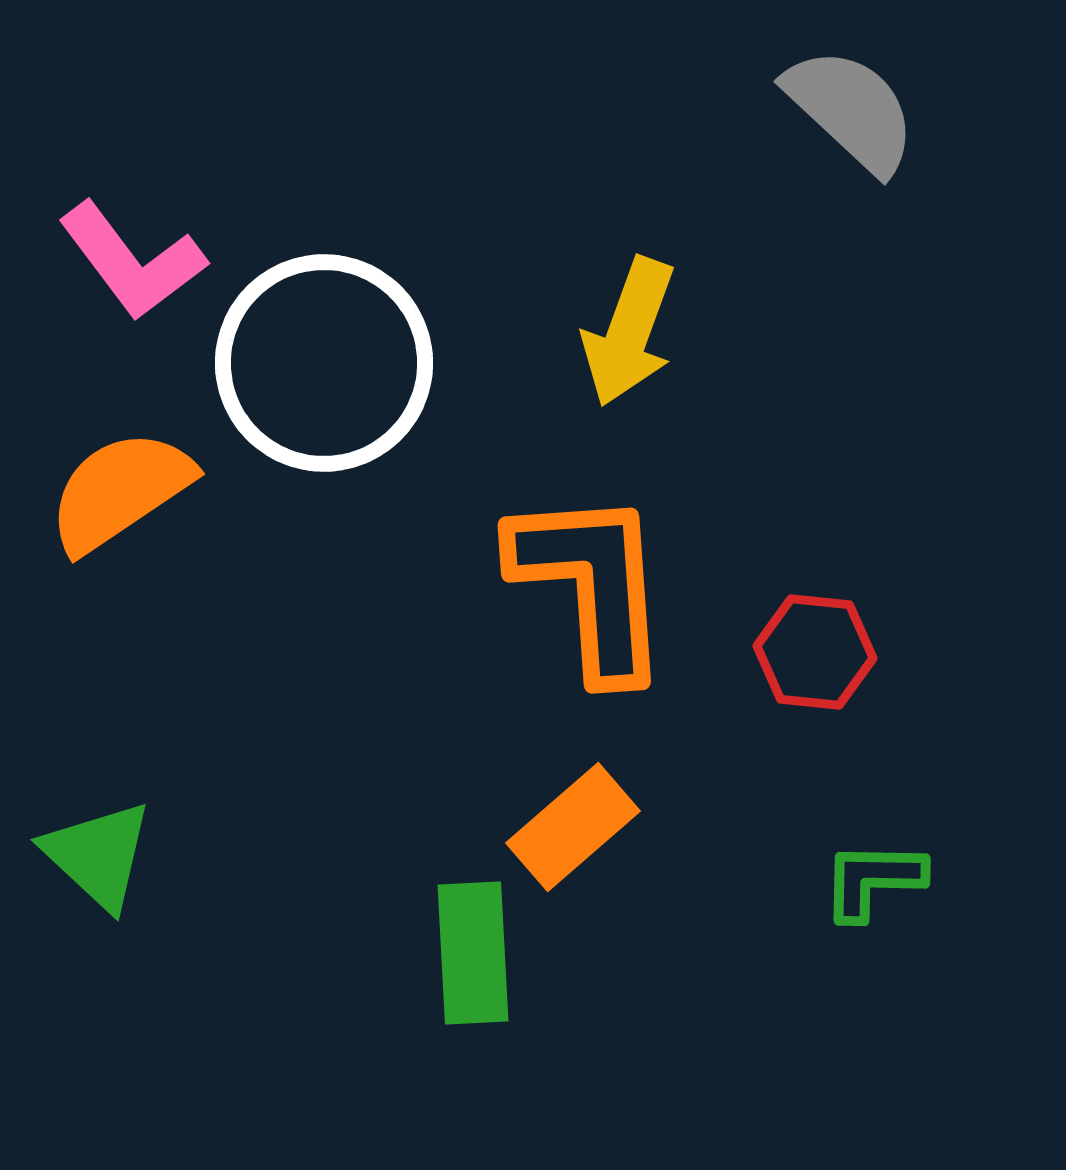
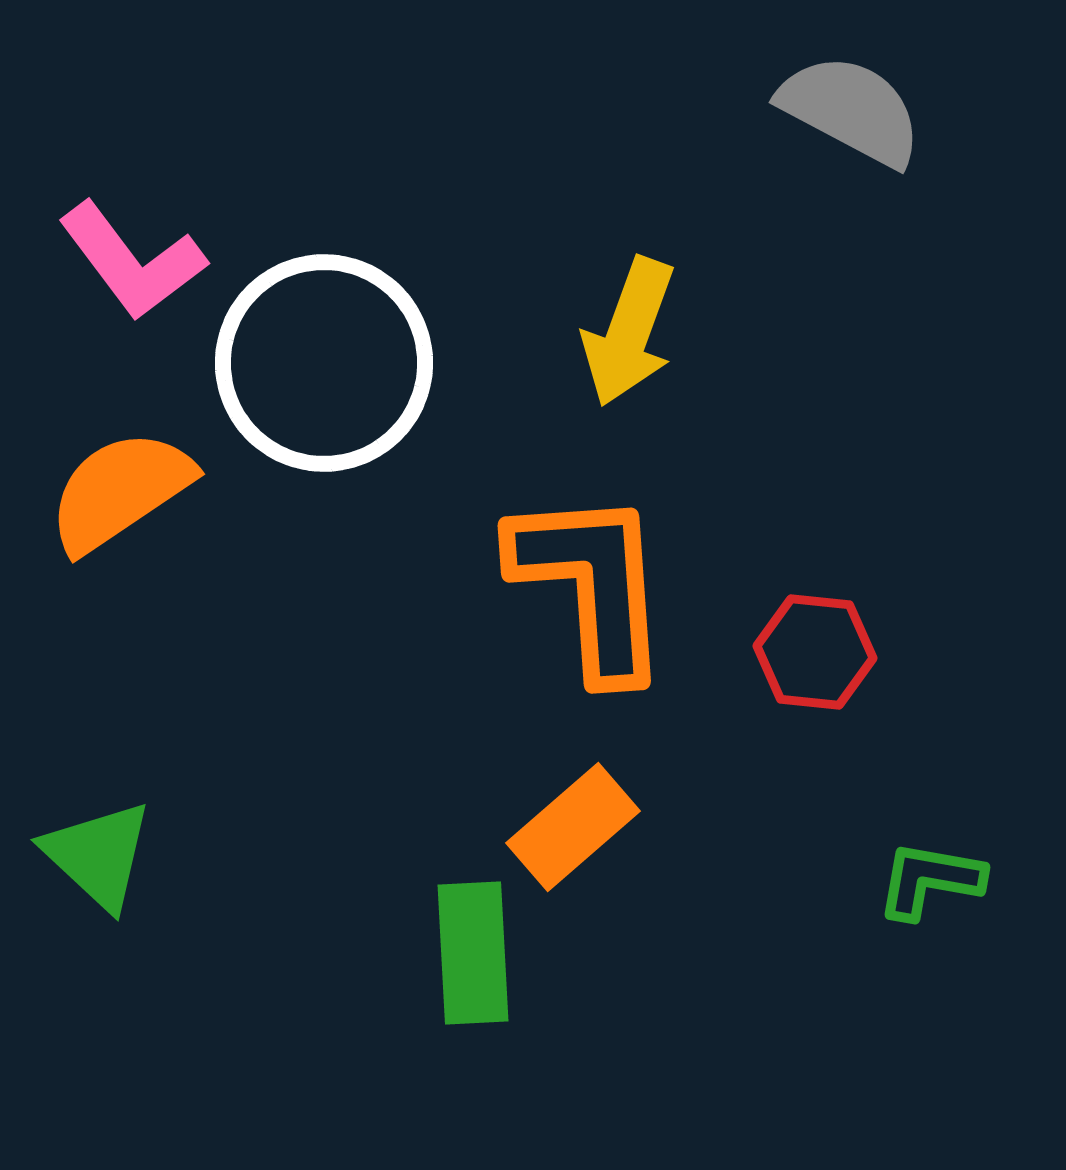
gray semicircle: rotated 15 degrees counterclockwise
green L-shape: moved 57 px right; rotated 9 degrees clockwise
